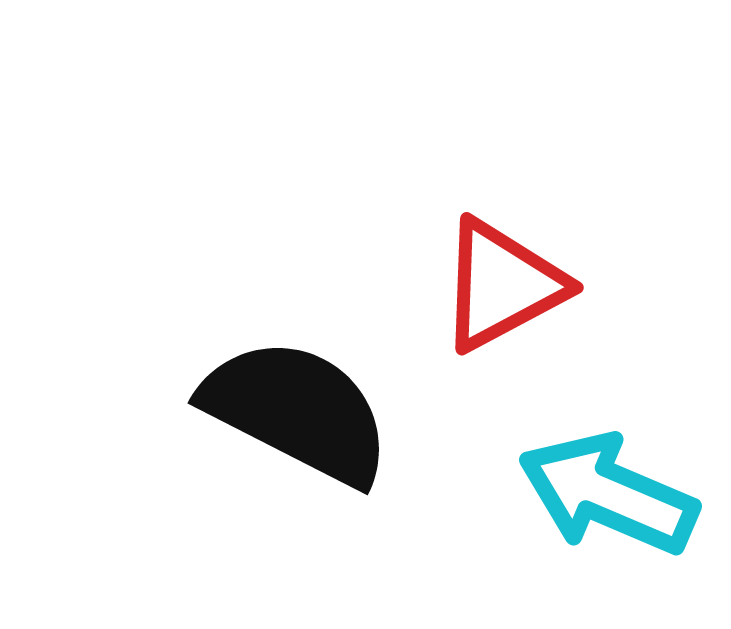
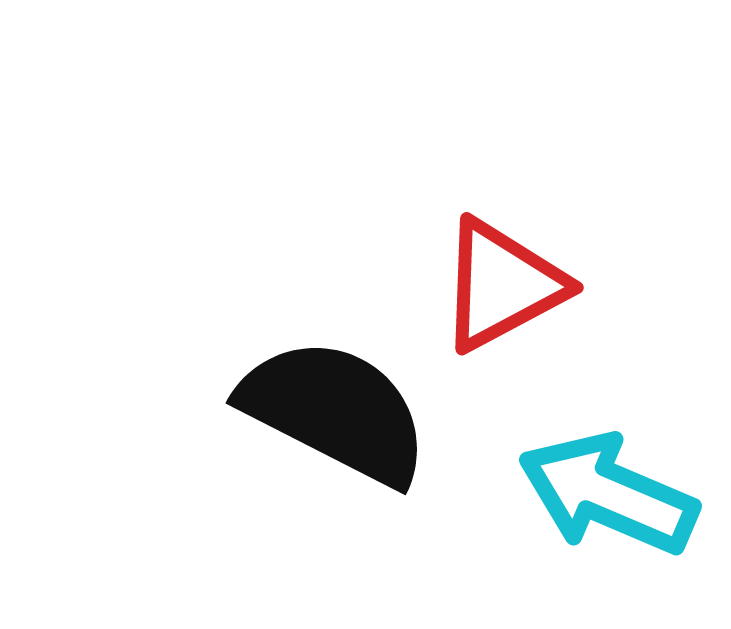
black semicircle: moved 38 px right
